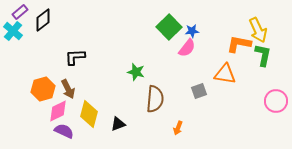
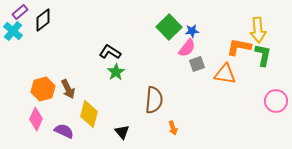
yellow arrow: rotated 20 degrees clockwise
orange L-shape: moved 3 px down
black L-shape: moved 35 px right, 5 px up; rotated 35 degrees clockwise
green star: moved 20 px left; rotated 24 degrees clockwise
gray square: moved 2 px left, 27 px up
brown semicircle: moved 1 px left, 1 px down
pink diamond: moved 22 px left, 8 px down; rotated 40 degrees counterclockwise
black triangle: moved 4 px right, 8 px down; rotated 49 degrees counterclockwise
orange arrow: moved 5 px left; rotated 40 degrees counterclockwise
